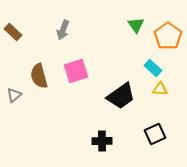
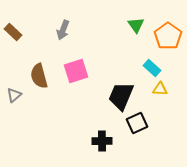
cyan rectangle: moved 1 px left
black trapezoid: rotated 148 degrees clockwise
black square: moved 18 px left, 11 px up
